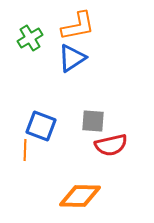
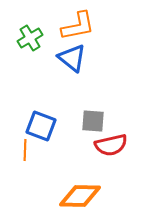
blue triangle: rotated 48 degrees counterclockwise
